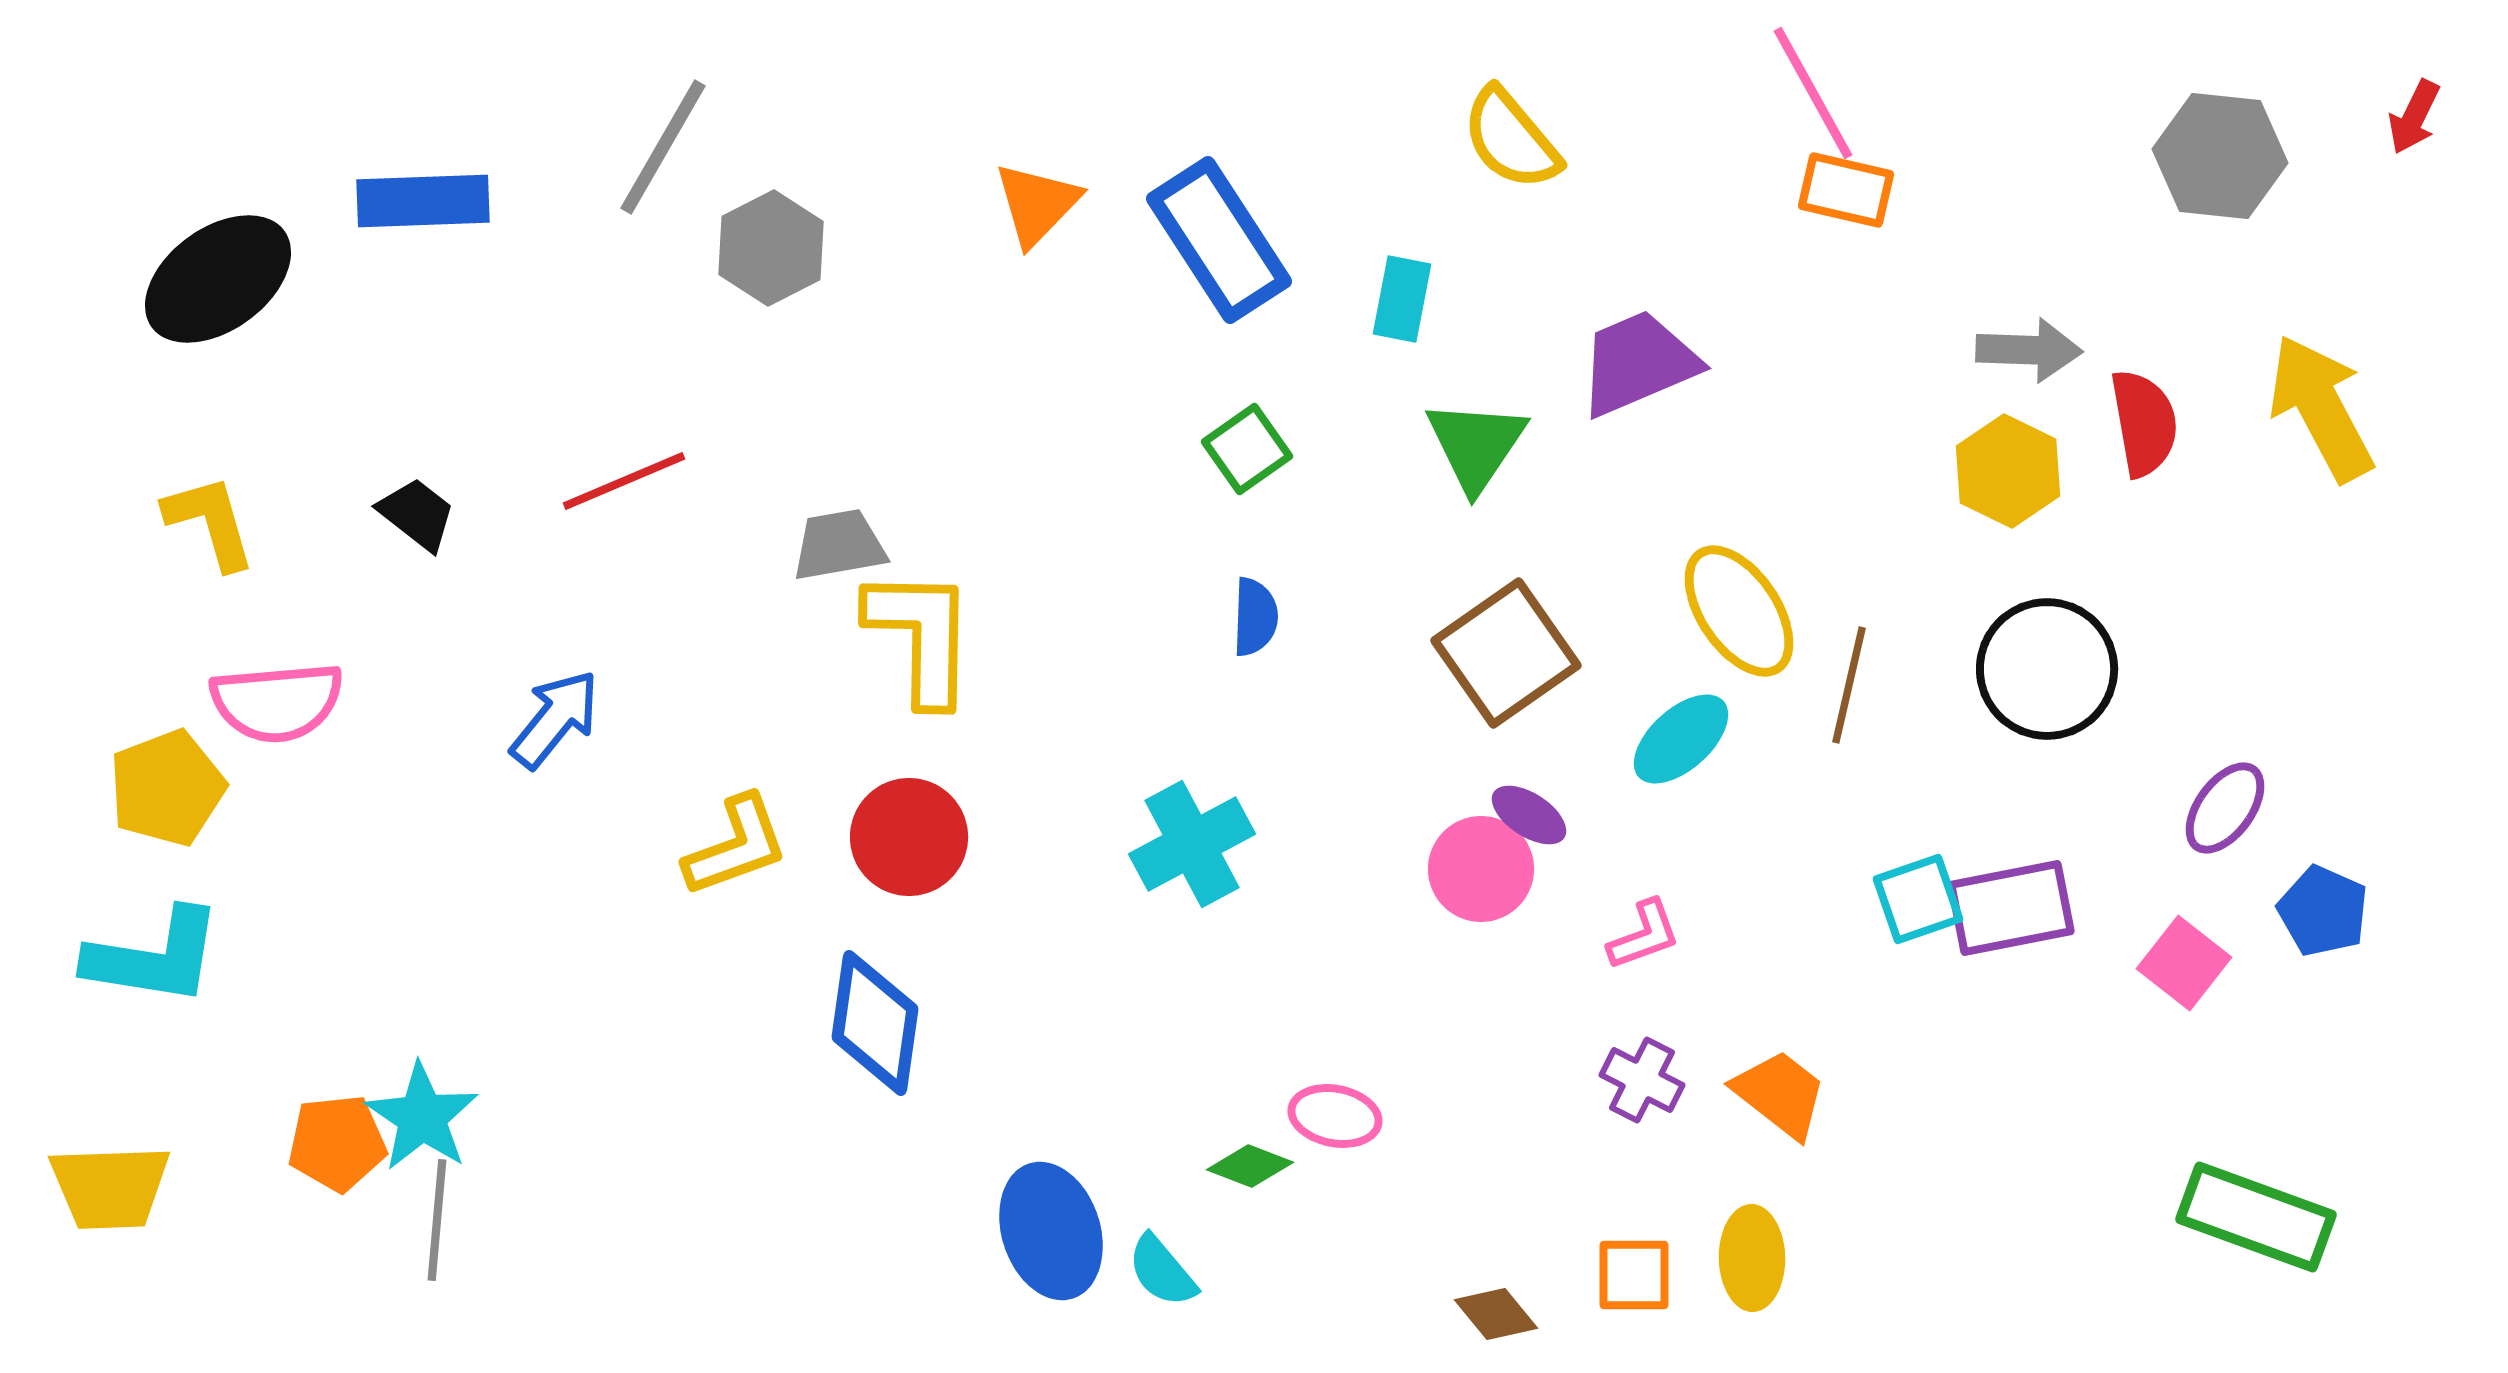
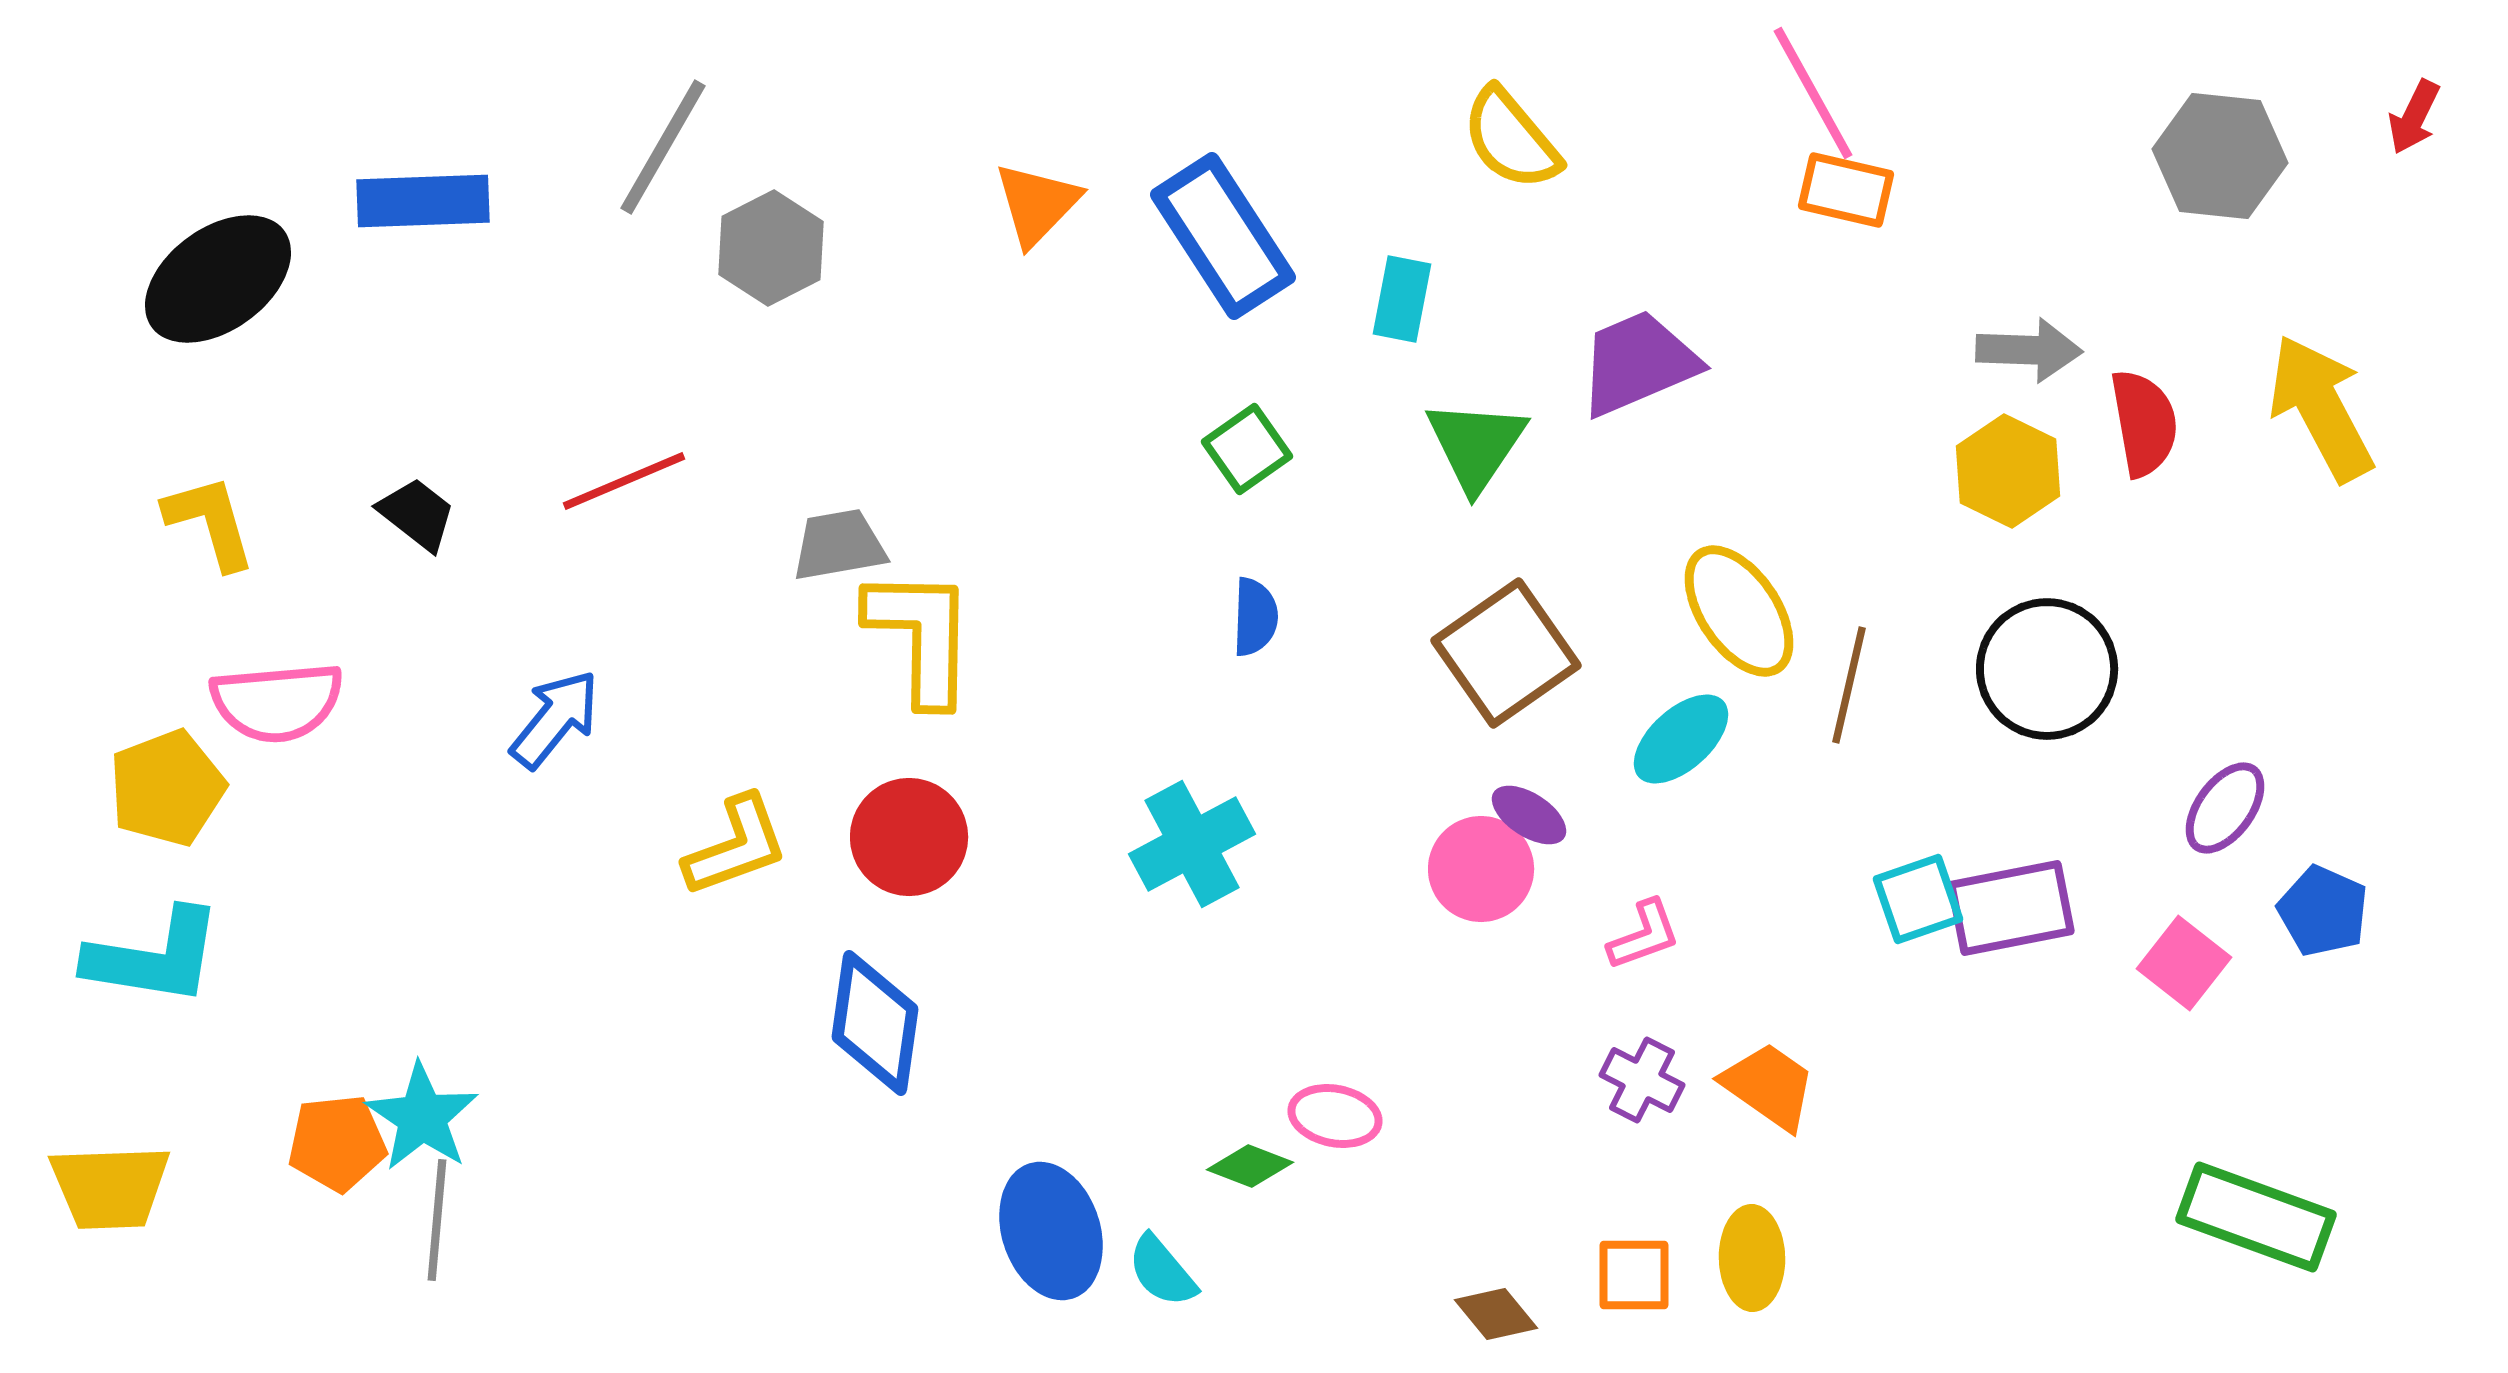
blue rectangle at (1219, 240): moved 4 px right, 4 px up
orange trapezoid at (1780, 1094): moved 11 px left, 8 px up; rotated 3 degrees counterclockwise
